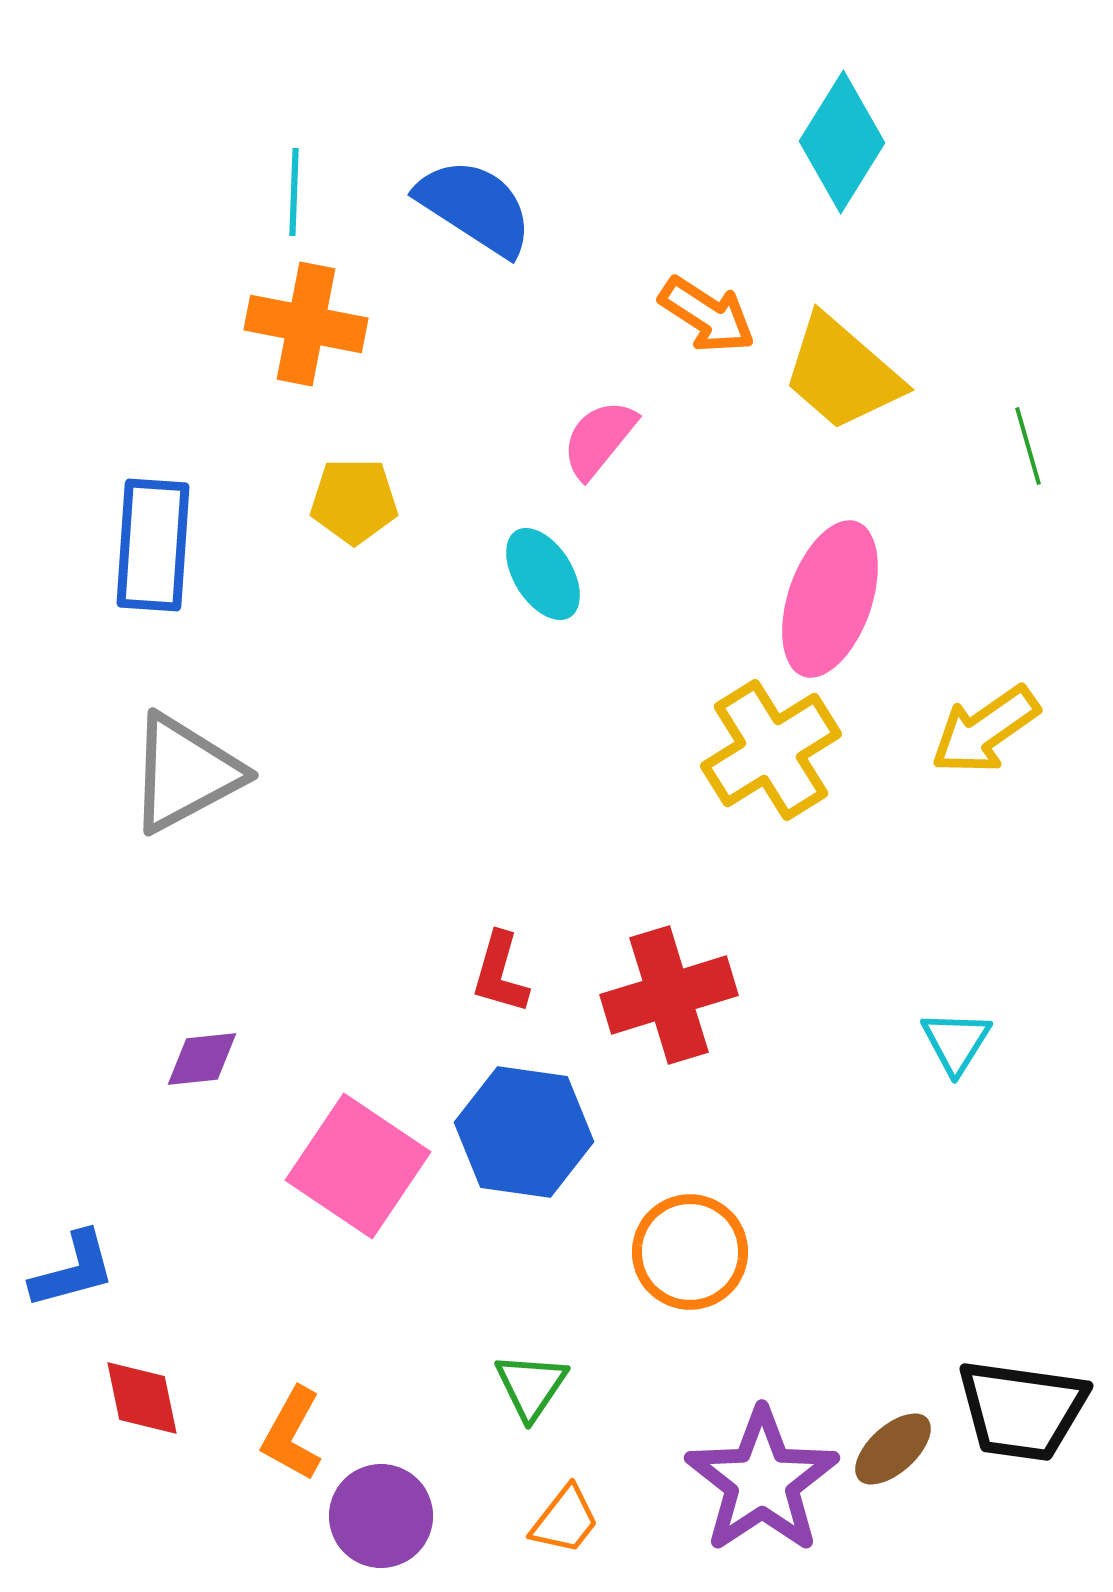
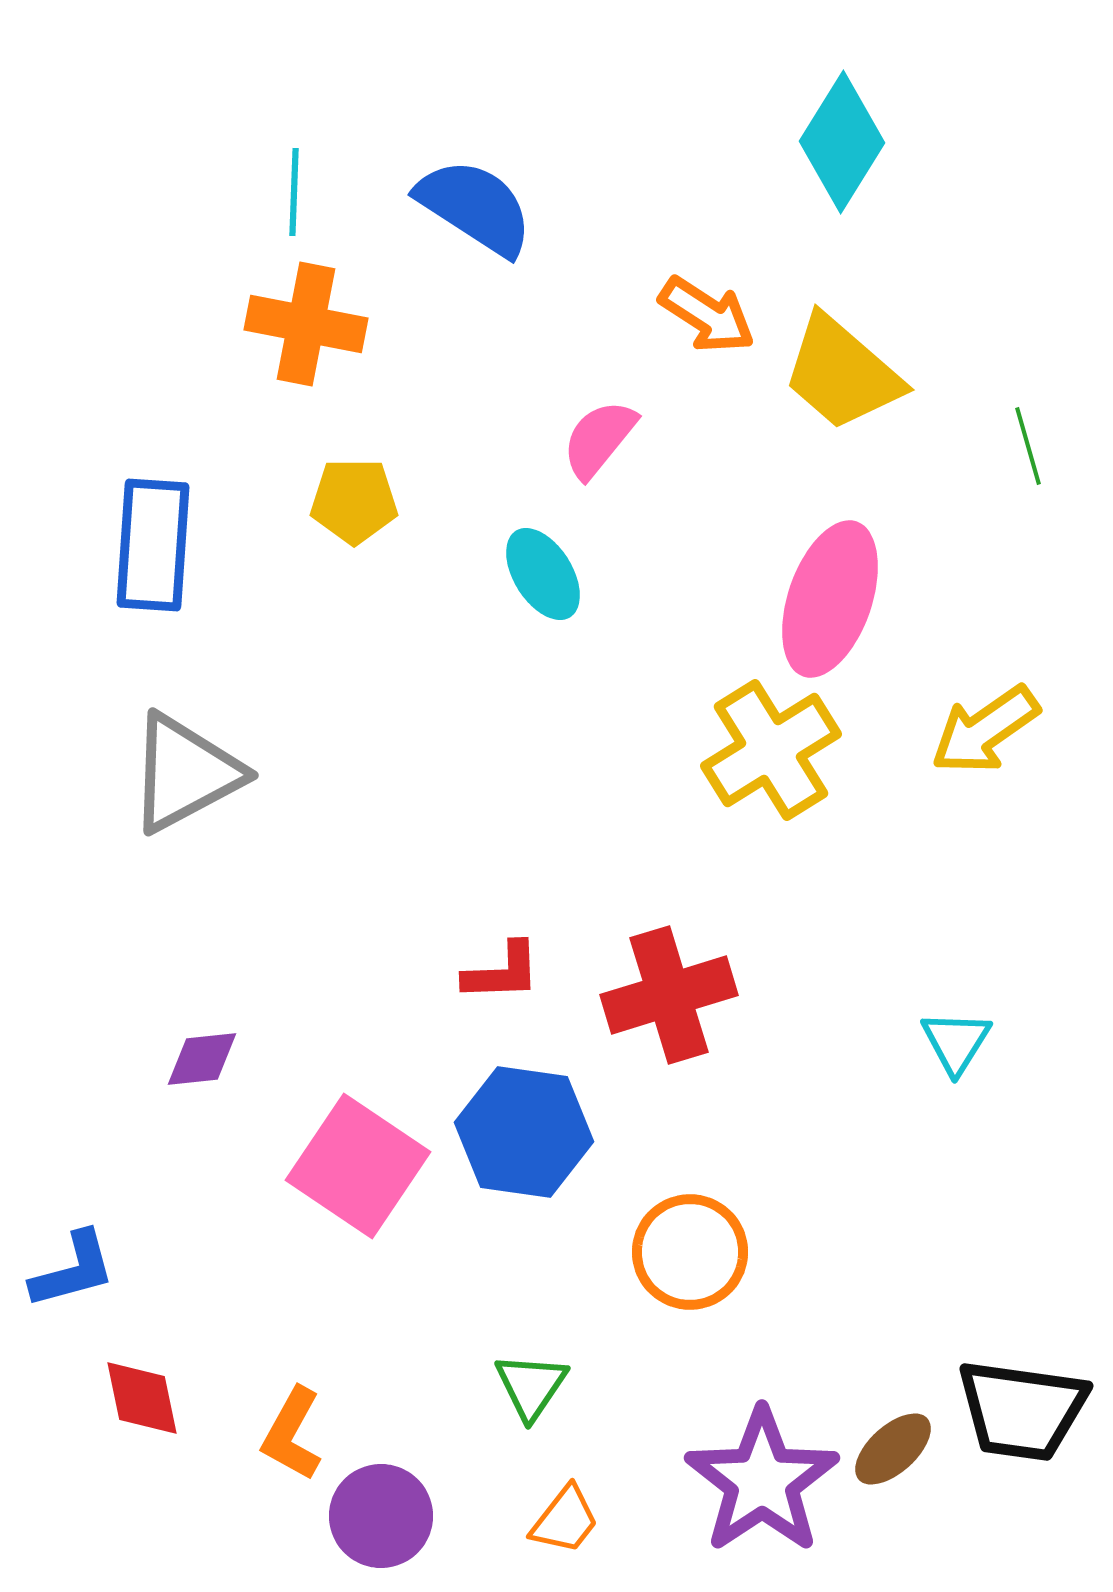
red L-shape: moved 2 px right, 1 px up; rotated 108 degrees counterclockwise
